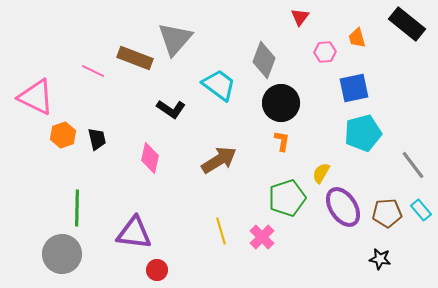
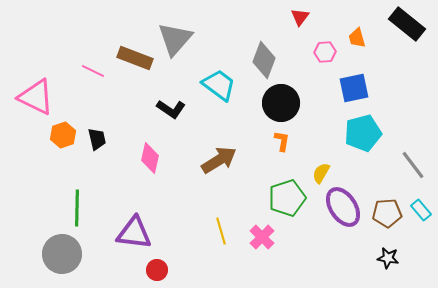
black star: moved 8 px right, 1 px up
